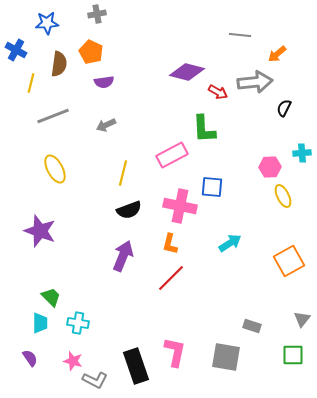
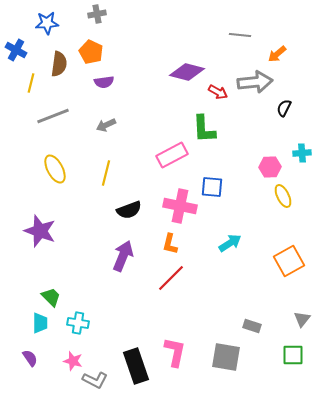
yellow line at (123, 173): moved 17 px left
